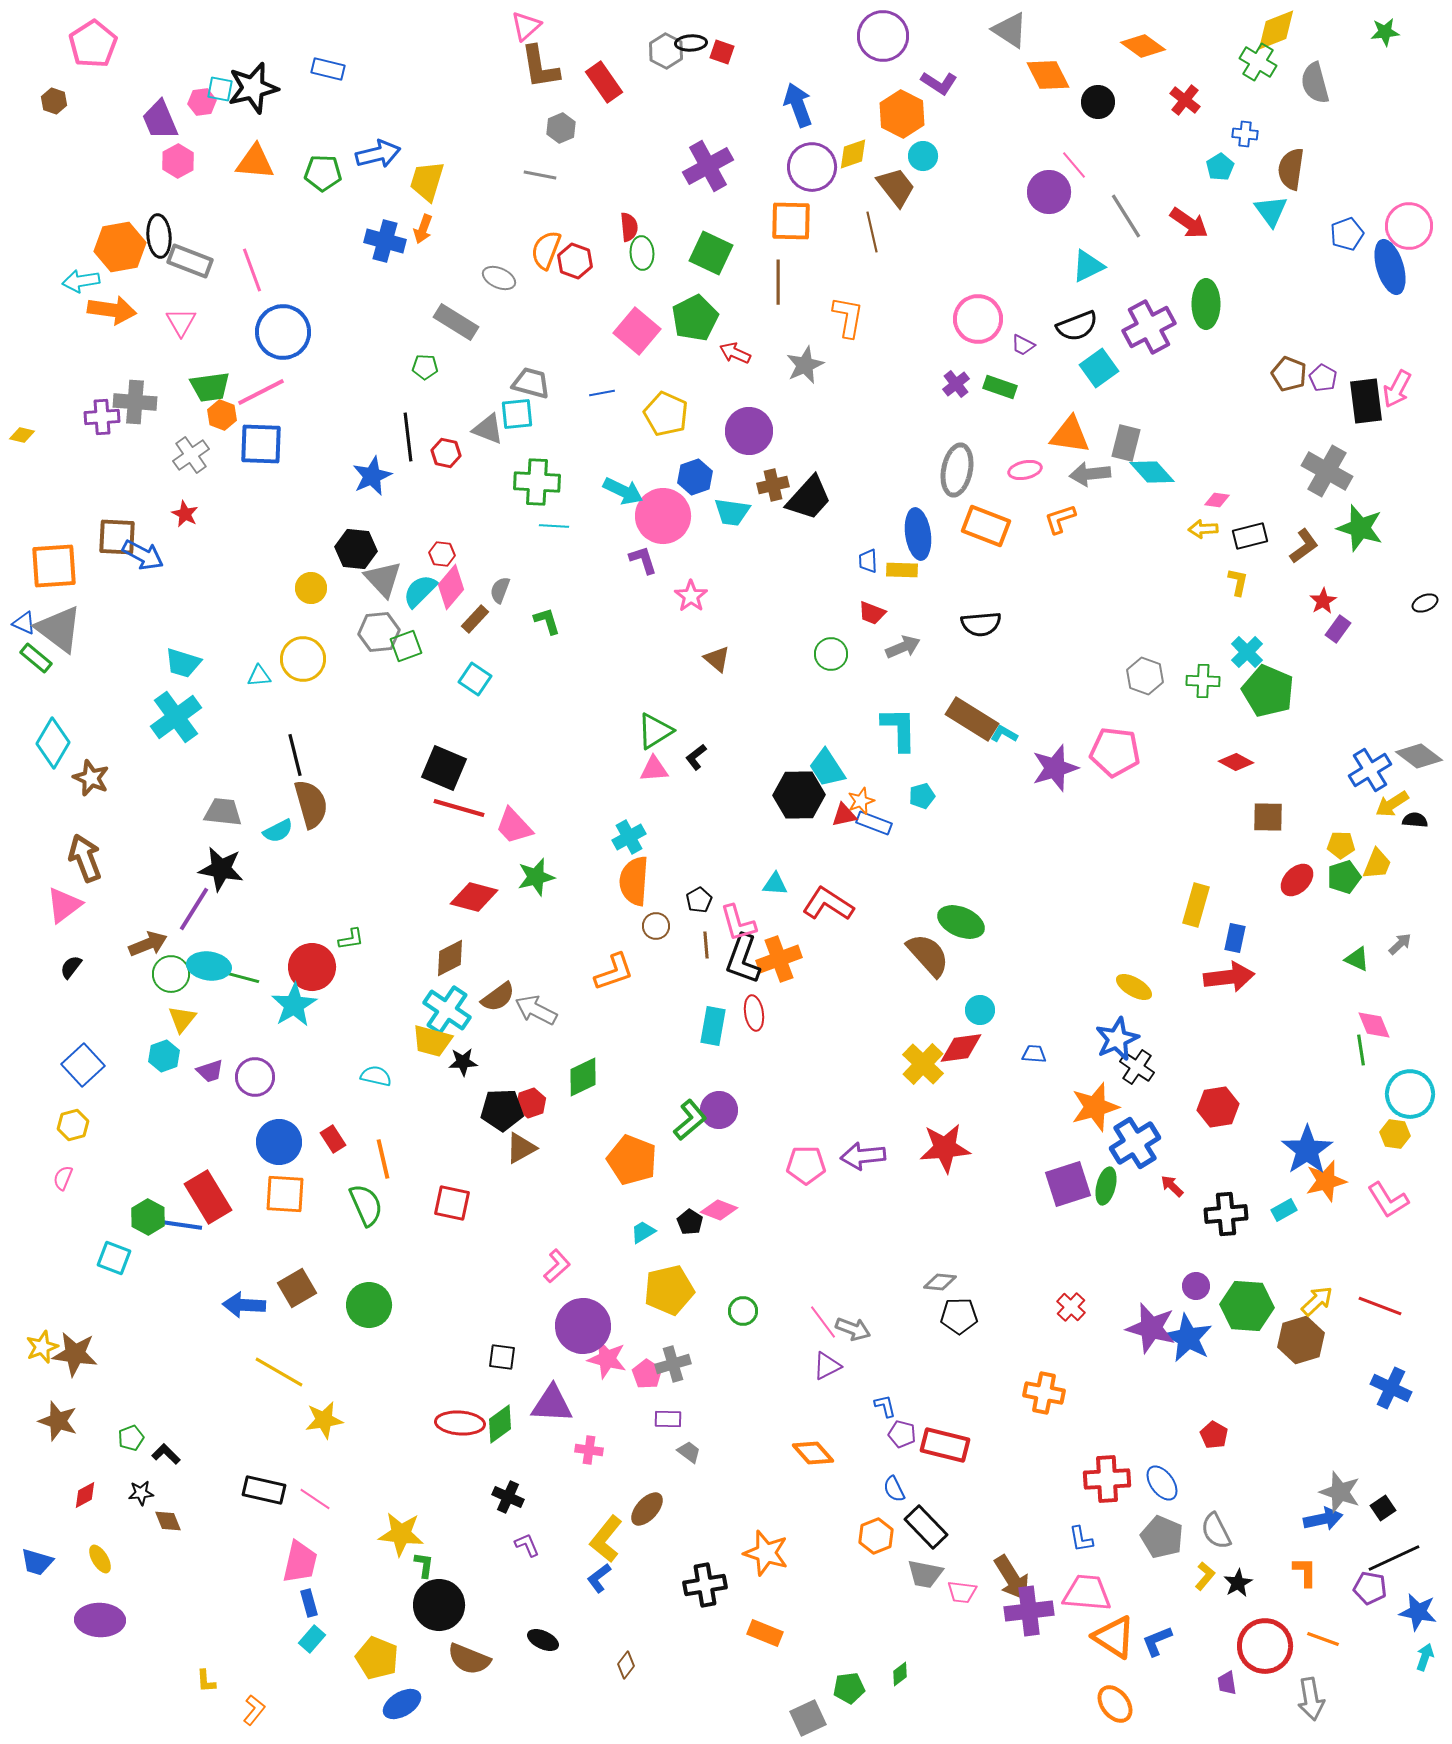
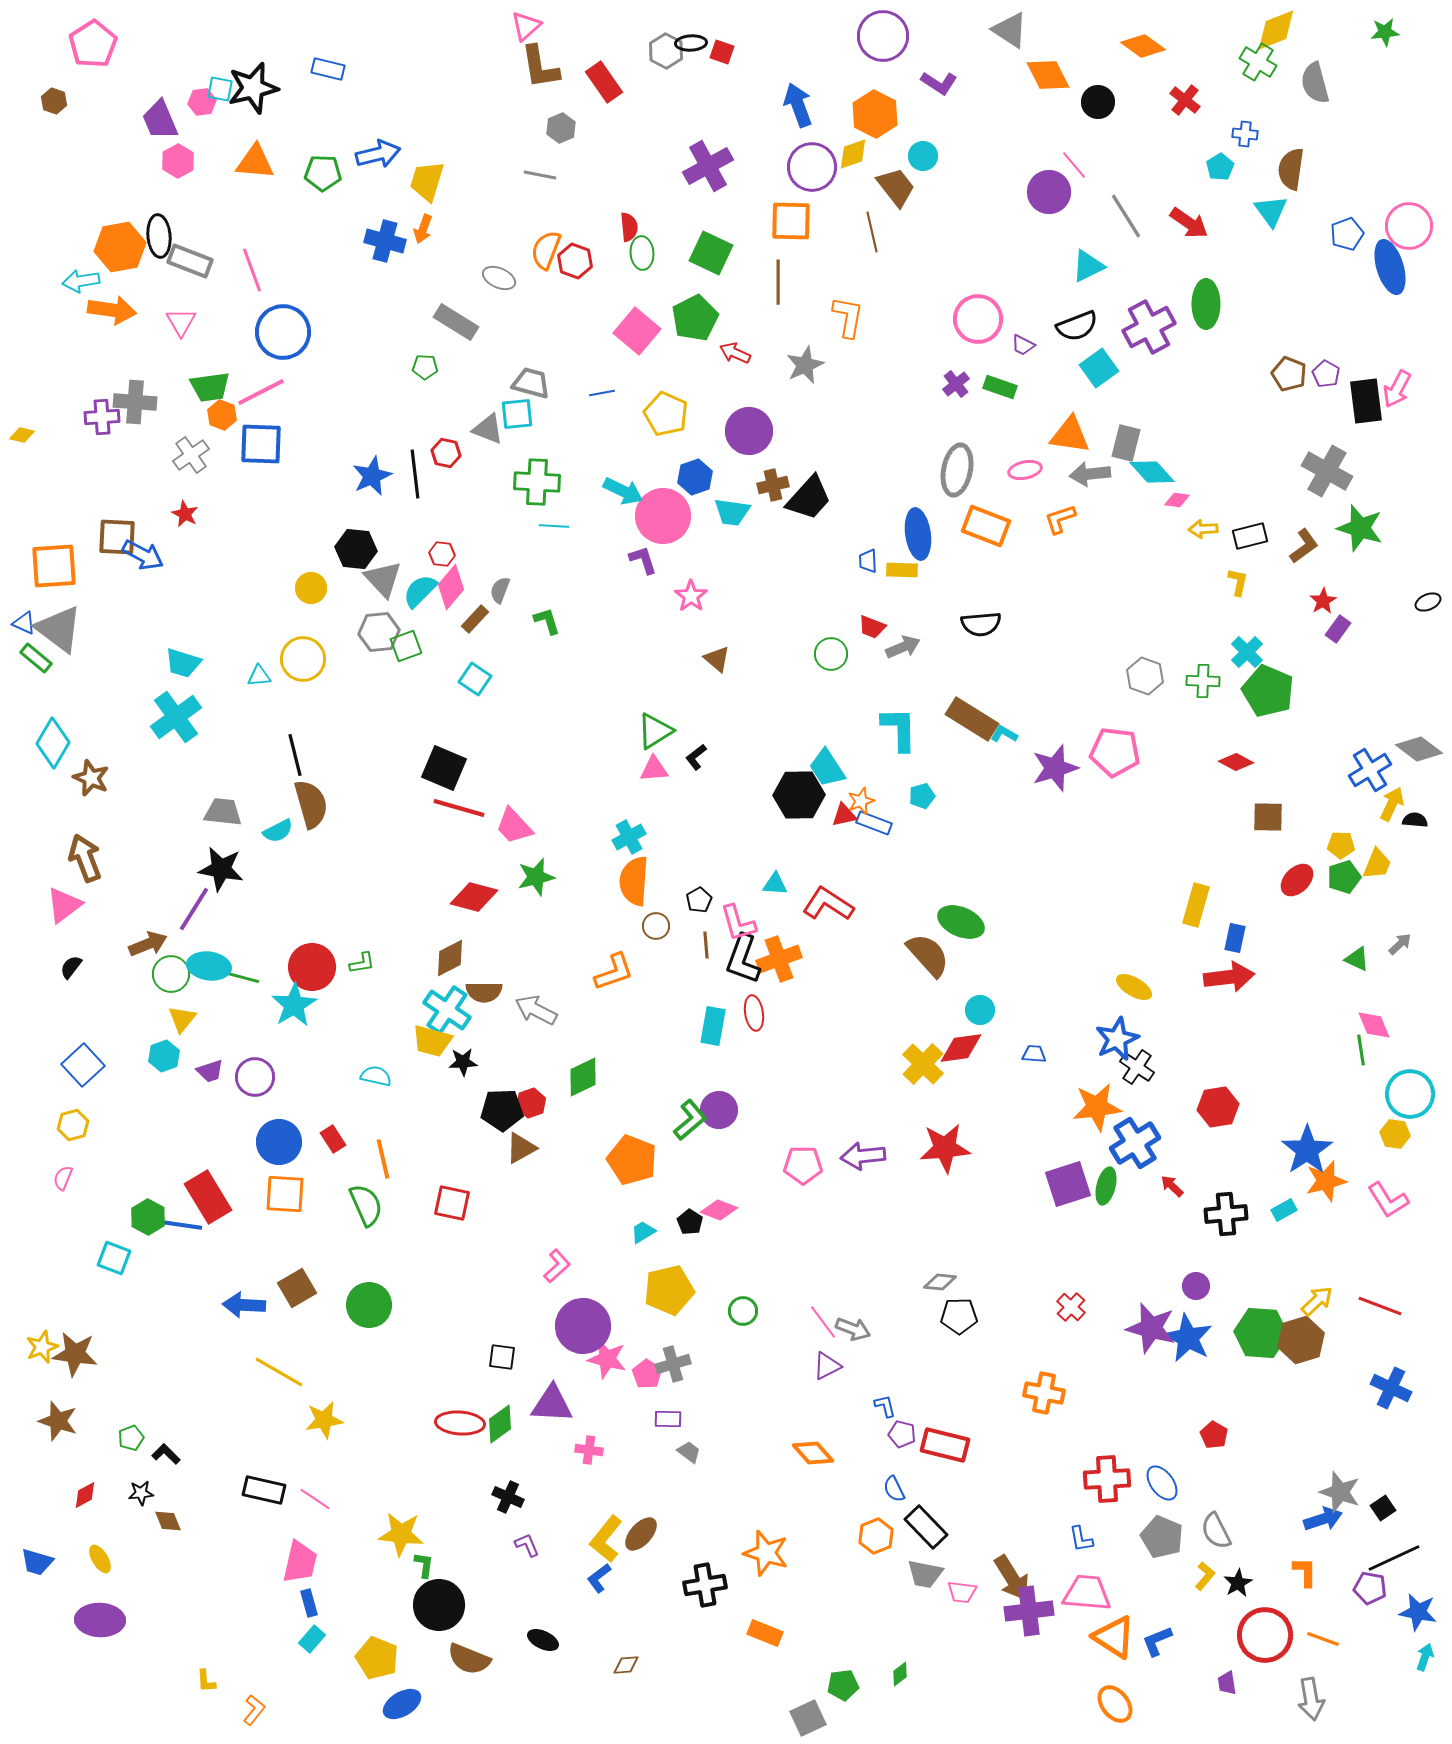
orange hexagon at (902, 114): moved 27 px left
purple pentagon at (1323, 378): moved 3 px right, 4 px up
black line at (408, 437): moved 7 px right, 37 px down
pink diamond at (1217, 500): moved 40 px left
black ellipse at (1425, 603): moved 3 px right, 1 px up
red trapezoid at (872, 613): moved 14 px down
gray diamond at (1419, 756): moved 7 px up
yellow arrow at (1392, 804): rotated 148 degrees clockwise
green L-shape at (351, 939): moved 11 px right, 24 px down
brown semicircle at (498, 997): moved 14 px left, 5 px up; rotated 36 degrees clockwise
orange star at (1095, 1107): moved 2 px right; rotated 9 degrees clockwise
pink pentagon at (806, 1165): moved 3 px left
green hexagon at (1247, 1306): moved 14 px right, 27 px down
brown ellipse at (647, 1509): moved 6 px left, 25 px down
blue arrow at (1323, 1519): rotated 6 degrees counterclockwise
red circle at (1265, 1646): moved 11 px up
brown diamond at (626, 1665): rotated 48 degrees clockwise
green pentagon at (849, 1688): moved 6 px left, 3 px up
